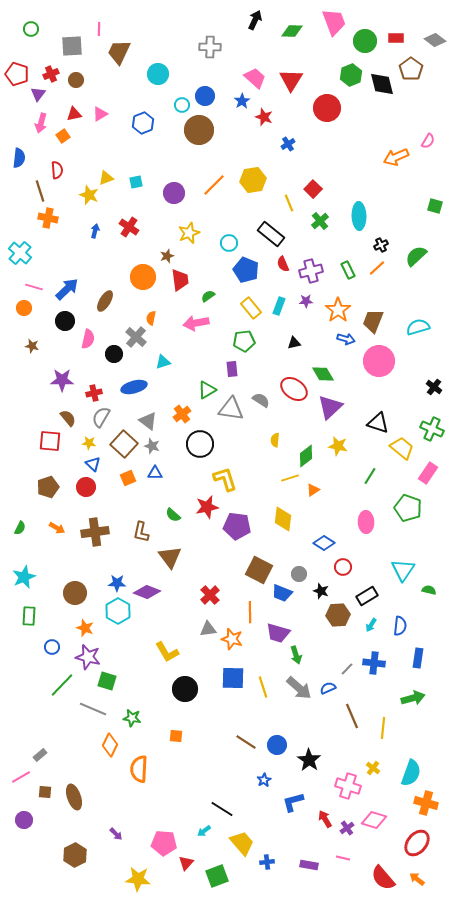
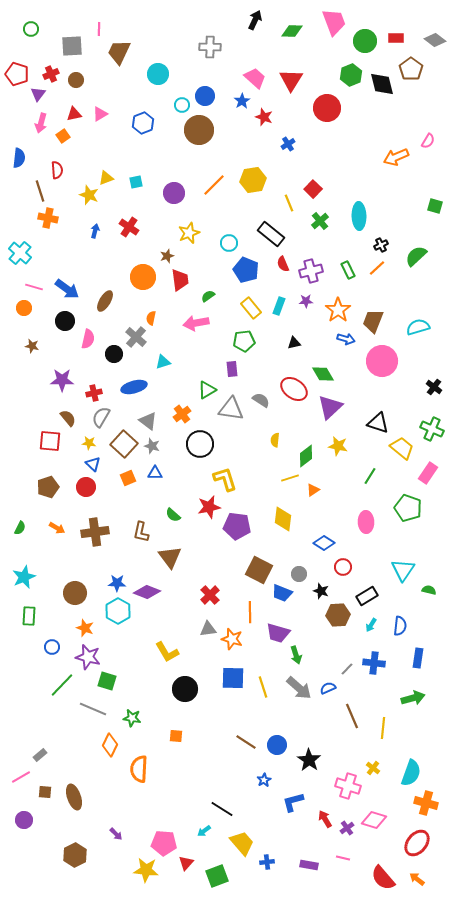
blue arrow at (67, 289): rotated 80 degrees clockwise
pink circle at (379, 361): moved 3 px right
red star at (207, 507): moved 2 px right
yellow star at (138, 879): moved 8 px right, 9 px up
